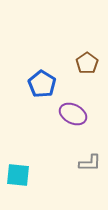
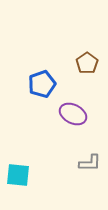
blue pentagon: rotated 20 degrees clockwise
